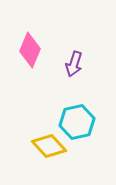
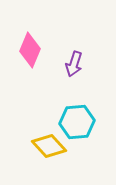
cyan hexagon: rotated 8 degrees clockwise
